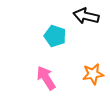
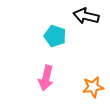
orange star: moved 13 px down
pink arrow: rotated 135 degrees counterclockwise
